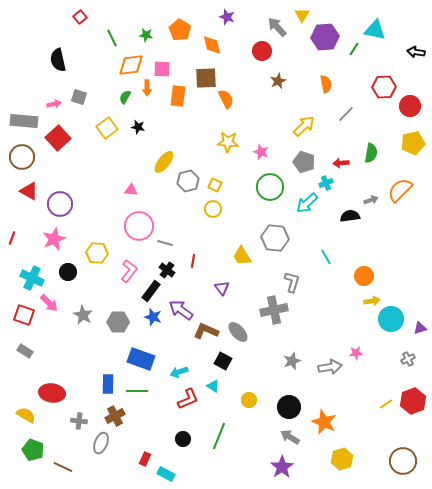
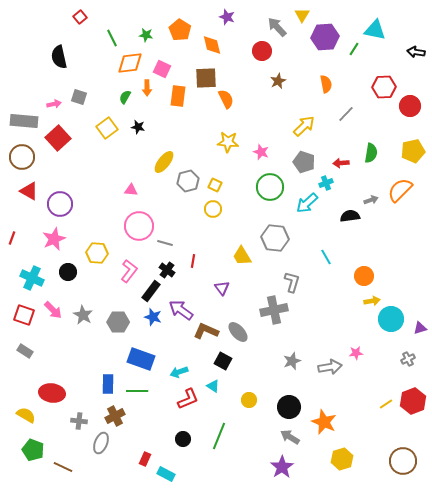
black semicircle at (58, 60): moved 1 px right, 3 px up
orange diamond at (131, 65): moved 1 px left, 2 px up
pink square at (162, 69): rotated 24 degrees clockwise
yellow pentagon at (413, 143): moved 8 px down
pink arrow at (49, 303): moved 4 px right, 7 px down
